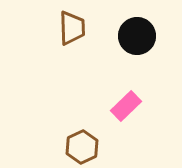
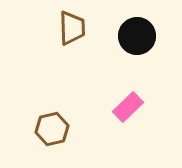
pink rectangle: moved 2 px right, 1 px down
brown hexagon: moved 30 px left, 18 px up; rotated 12 degrees clockwise
